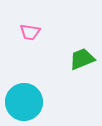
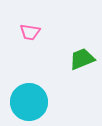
cyan circle: moved 5 px right
